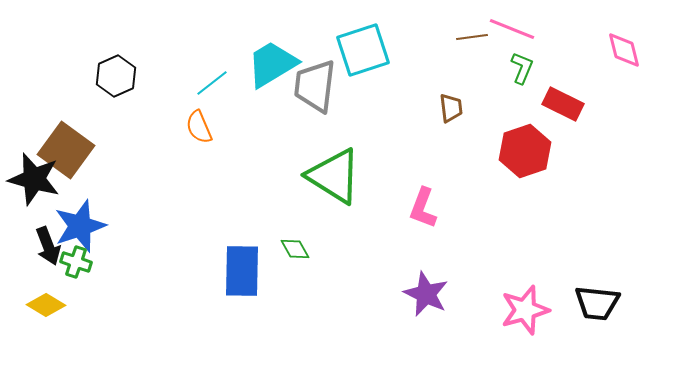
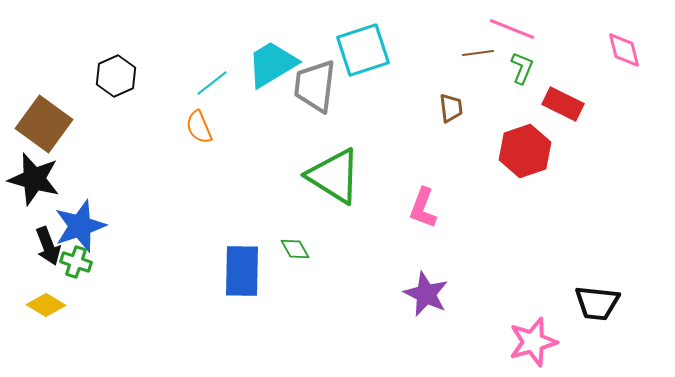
brown line: moved 6 px right, 16 px down
brown square: moved 22 px left, 26 px up
pink star: moved 8 px right, 32 px down
